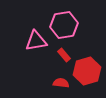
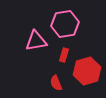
pink hexagon: moved 1 px right, 1 px up
red rectangle: rotated 56 degrees clockwise
red semicircle: moved 5 px left; rotated 119 degrees counterclockwise
